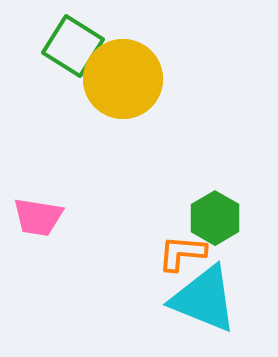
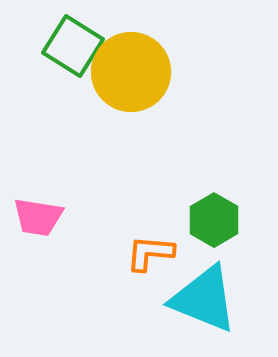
yellow circle: moved 8 px right, 7 px up
green hexagon: moved 1 px left, 2 px down
orange L-shape: moved 32 px left
